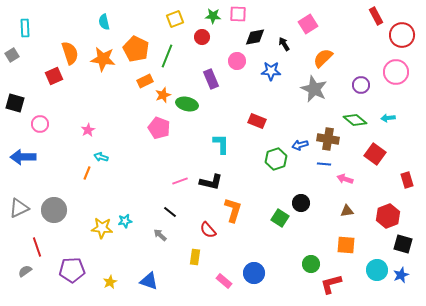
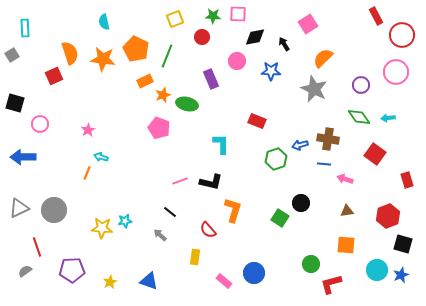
green diamond at (355, 120): moved 4 px right, 3 px up; rotated 15 degrees clockwise
